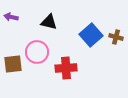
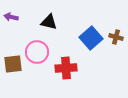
blue square: moved 3 px down
